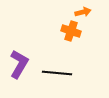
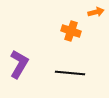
orange arrow: moved 13 px right
black line: moved 13 px right
